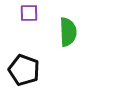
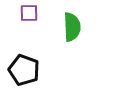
green semicircle: moved 4 px right, 5 px up
